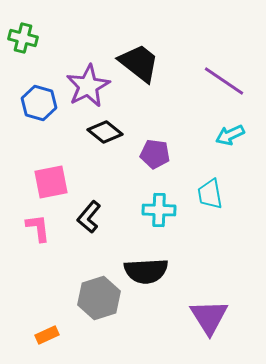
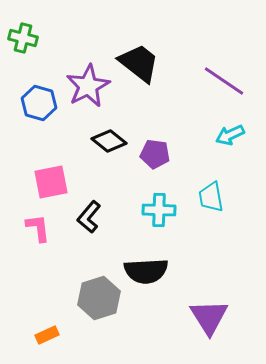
black diamond: moved 4 px right, 9 px down
cyan trapezoid: moved 1 px right, 3 px down
